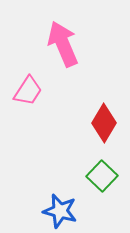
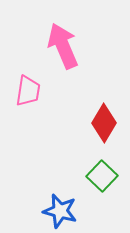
pink arrow: moved 2 px down
pink trapezoid: rotated 24 degrees counterclockwise
